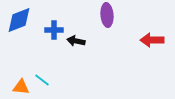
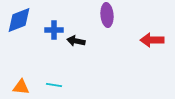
cyan line: moved 12 px right, 5 px down; rotated 28 degrees counterclockwise
